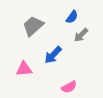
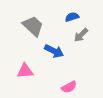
blue semicircle: rotated 144 degrees counterclockwise
gray trapezoid: rotated 85 degrees clockwise
blue arrow: moved 1 px right, 4 px up; rotated 108 degrees counterclockwise
pink triangle: moved 1 px right, 2 px down
